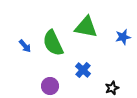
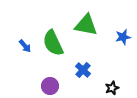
green triangle: moved 2 px up
